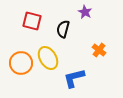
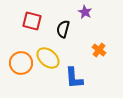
yellow ellipse: rotated 20 degrees counterclockwise
blue L-shape: rotated 80 degrees counterclockwise
